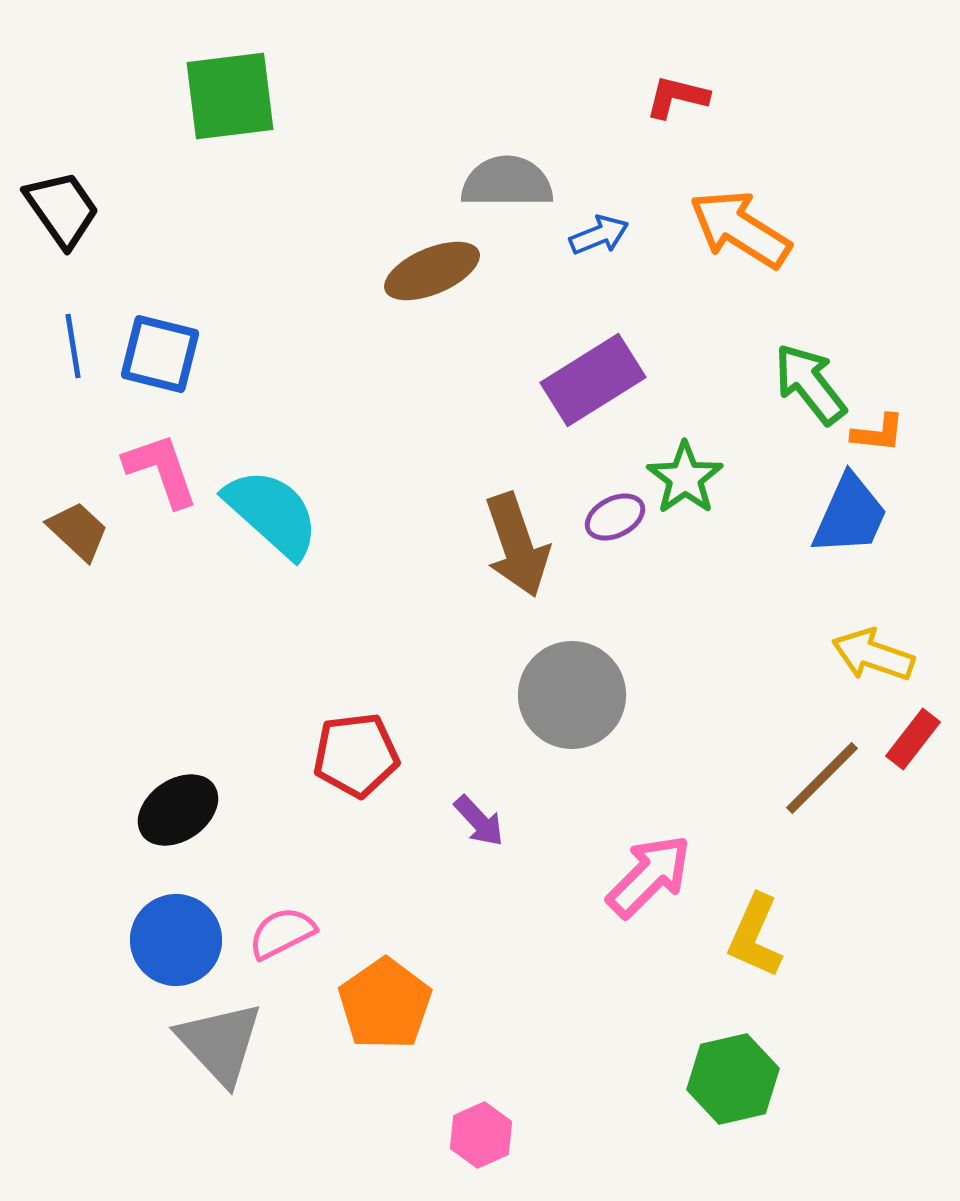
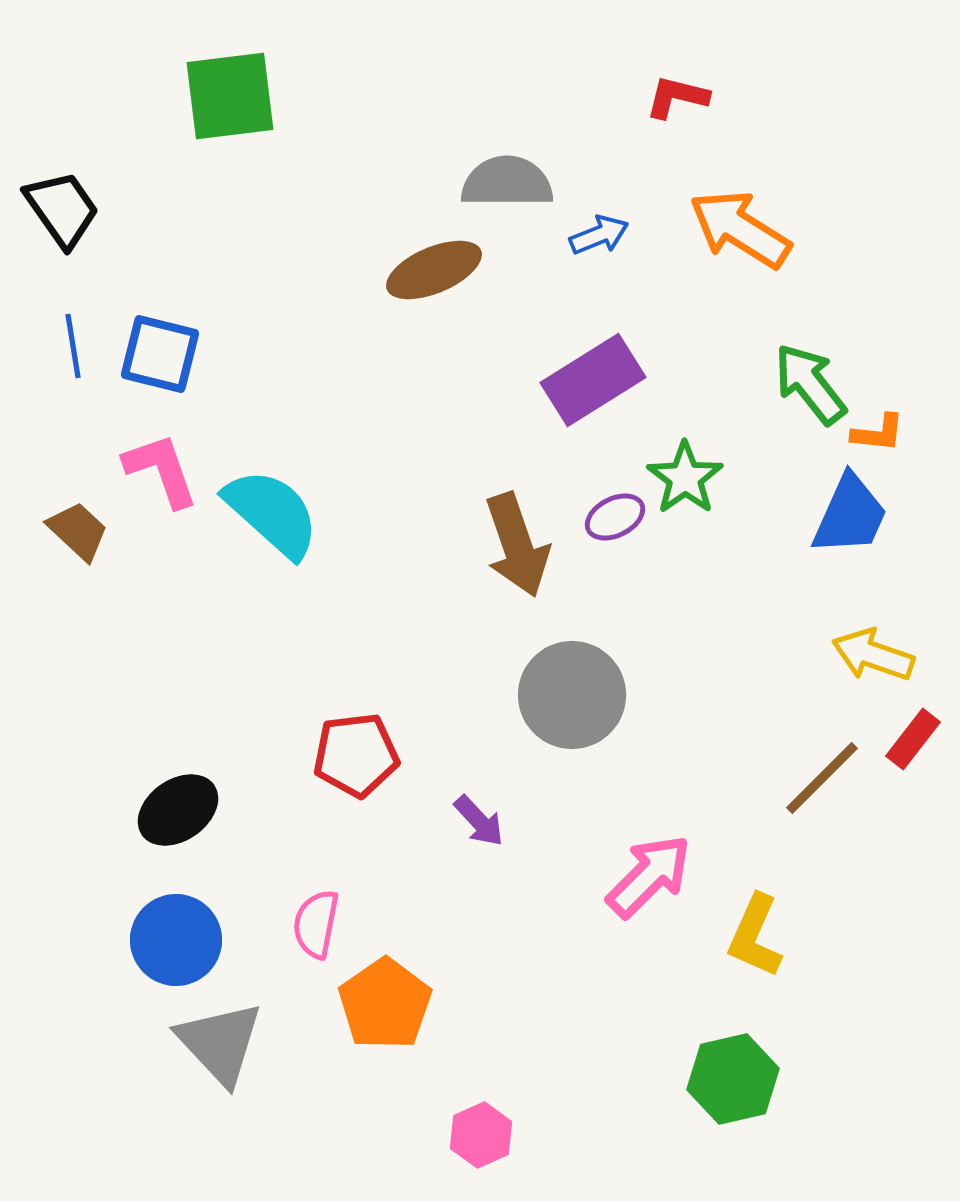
brown ellipse: moved 2 px right, 1 px up
pink semicircle: moved 34 px right, 9 px up; rotated 52 degrees counterclockwise
